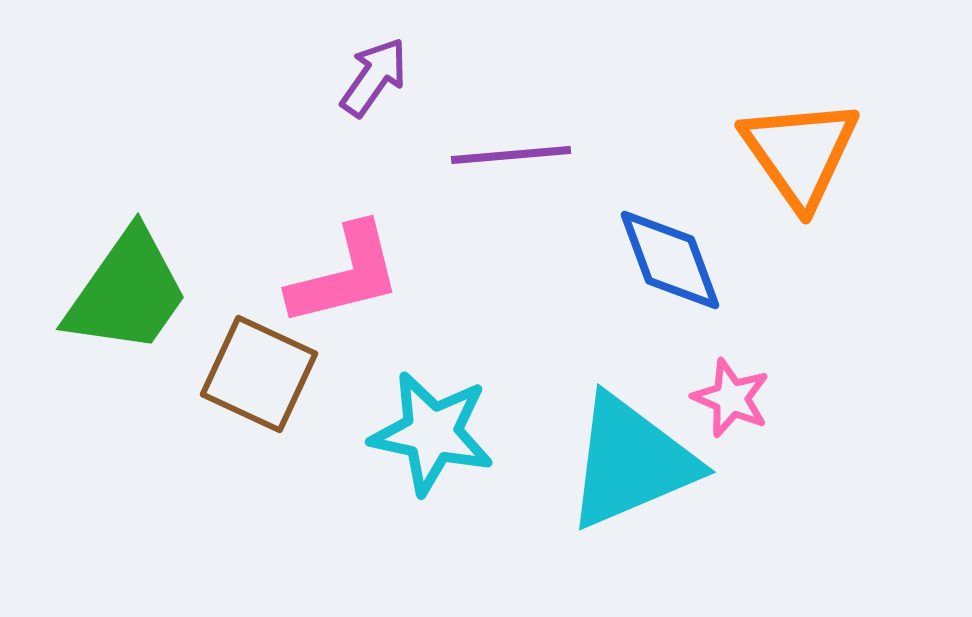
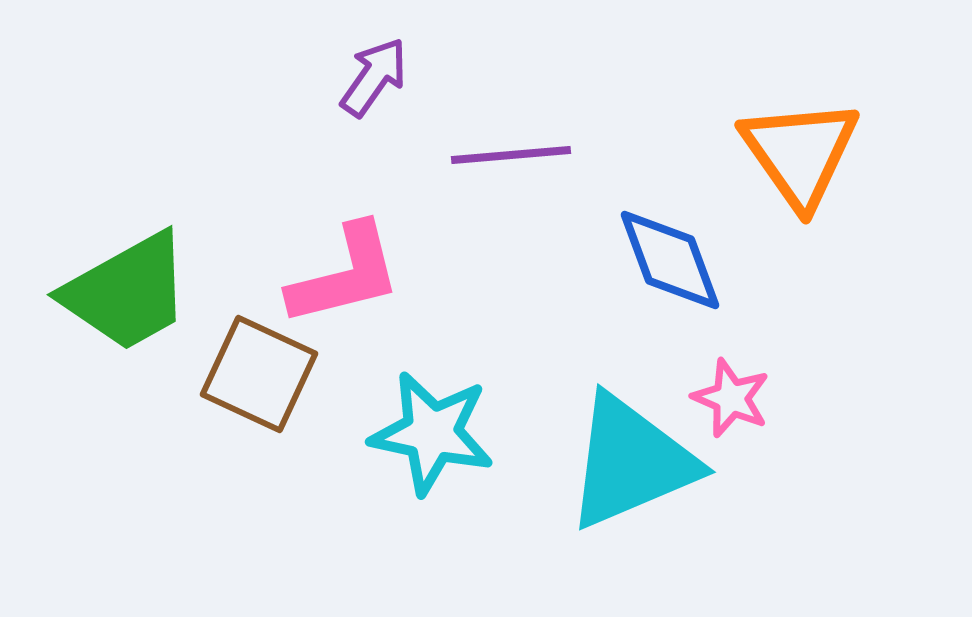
green trapezoid: rotated 26 degrees clockwise
